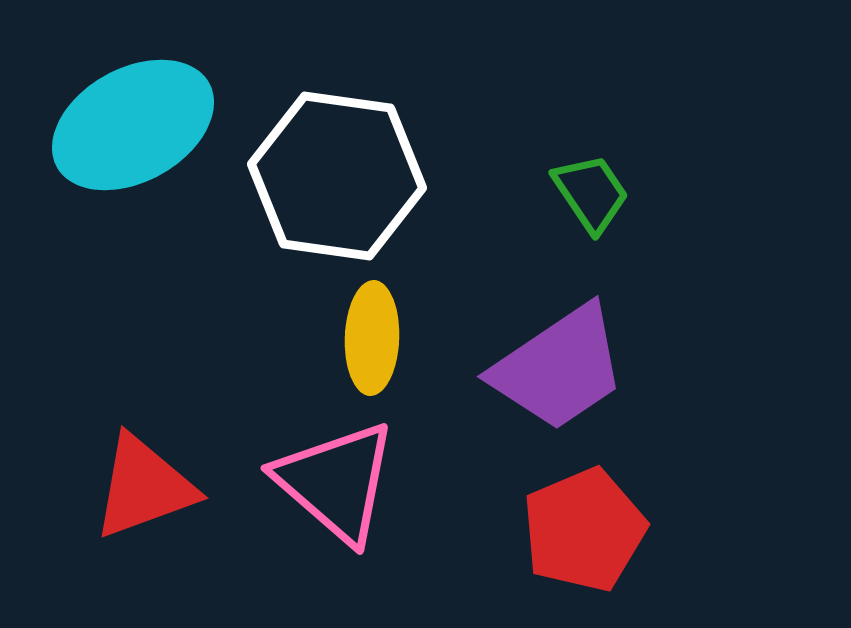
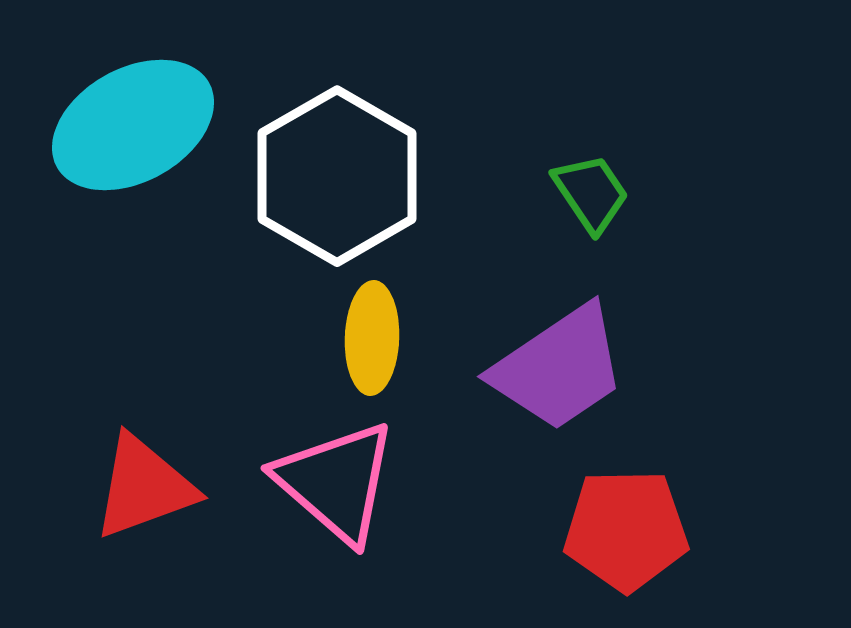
white hexagon: rotated 22 degrees clockwise
red pentagon: moved 42 px right; rotated 22 degrees clockwise
